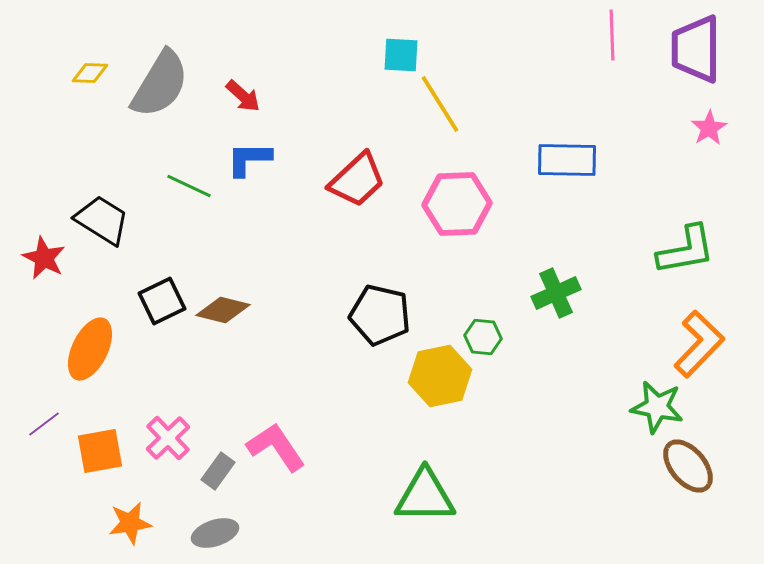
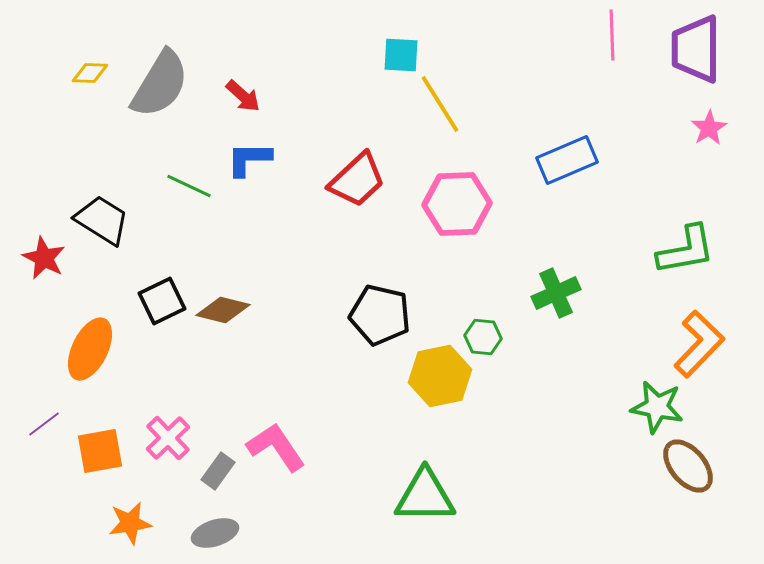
blue rectangle: rotated 24 degrees counterclockwise
